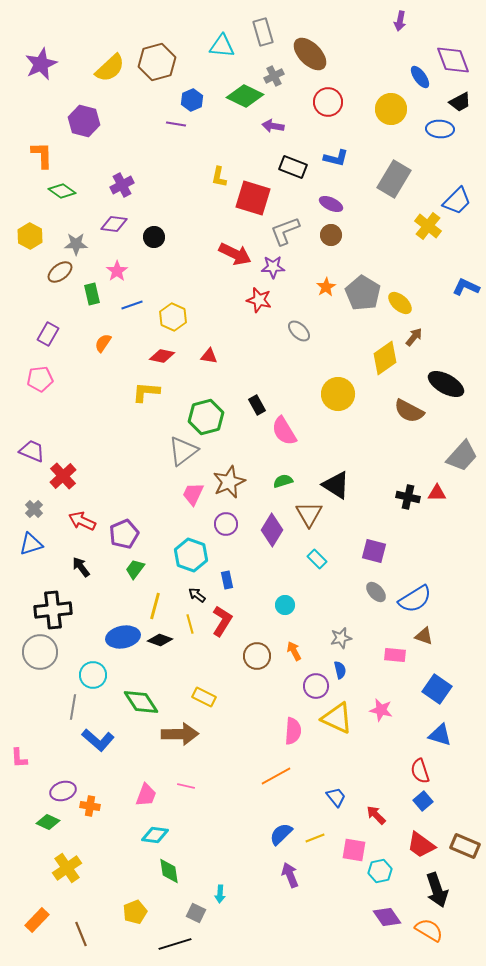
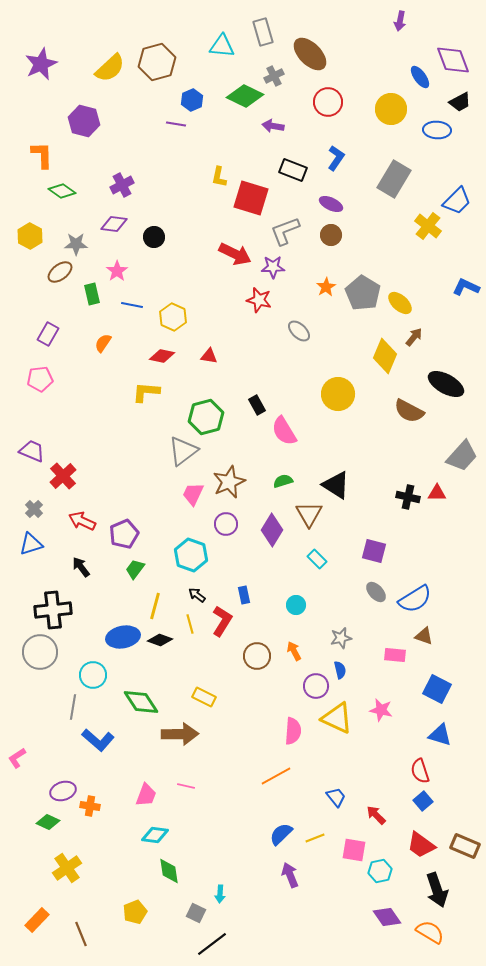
blue ellipse at (440, 129): moved 3 px left, 1 px down
blue L-shape at (336, 158): rotated 70 degrees counterclockwise
black rectangle at (293, 167): moved 3 px down
red square at (253, 198): moved 2 px left
blue line at (132, 305): rotated 30 degrees clockwise
yellow diamond at (385, 358): moved 2 px up; rotated 32 degrees counterclockwise
blue rectangle at (227, 580): moved 17 px right, 15 px down
cyan circle at (285, 605): moved 11 px right
blue square at (437, 689): rotated 8 degrees counterclockwise
pink L-shape at (19, 758): moved 2 px left; rotated 60 degrees clockwise
orange semicircle at (429, 930): moved 1 px right, 2 px down
black line at (175, 944): moved 37 px right; rotated 20 degrees counterclockwise
